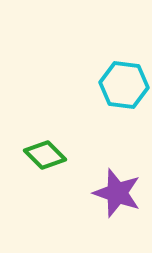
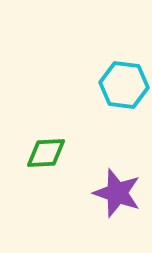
green diamond: moved 1 px right, 2 px up; rotated 48 degrees counterclockwise
